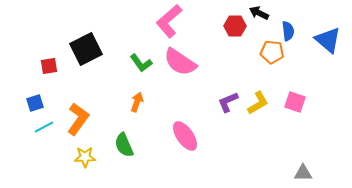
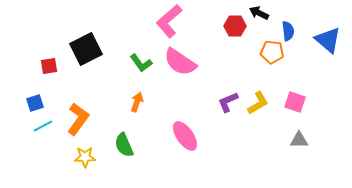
cyan line: moved 1 px left, 1 px up
gray triangle: moved 4 px left, 33 px up
